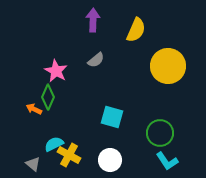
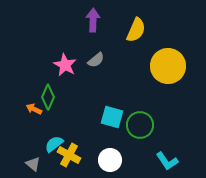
pink star: moved 9 px right, 6 px up
green circle: moved 20 px left, 8 px up
cyan semicircle: rotated 12 degrees counterclockwise
